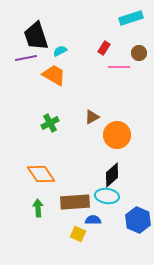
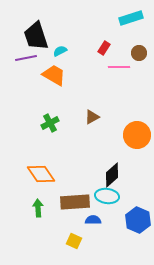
orange circle: moved 20 px right
yellow square: moved 4 px left, 7 px down
